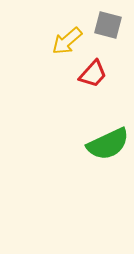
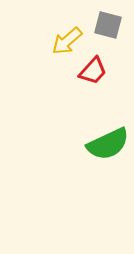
red trapezoid: moved 3 px up
